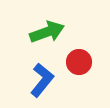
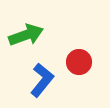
green arrow: moved 21 px left, 3 px down
